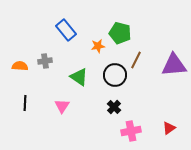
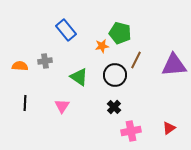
orange star: moved 4 px right
